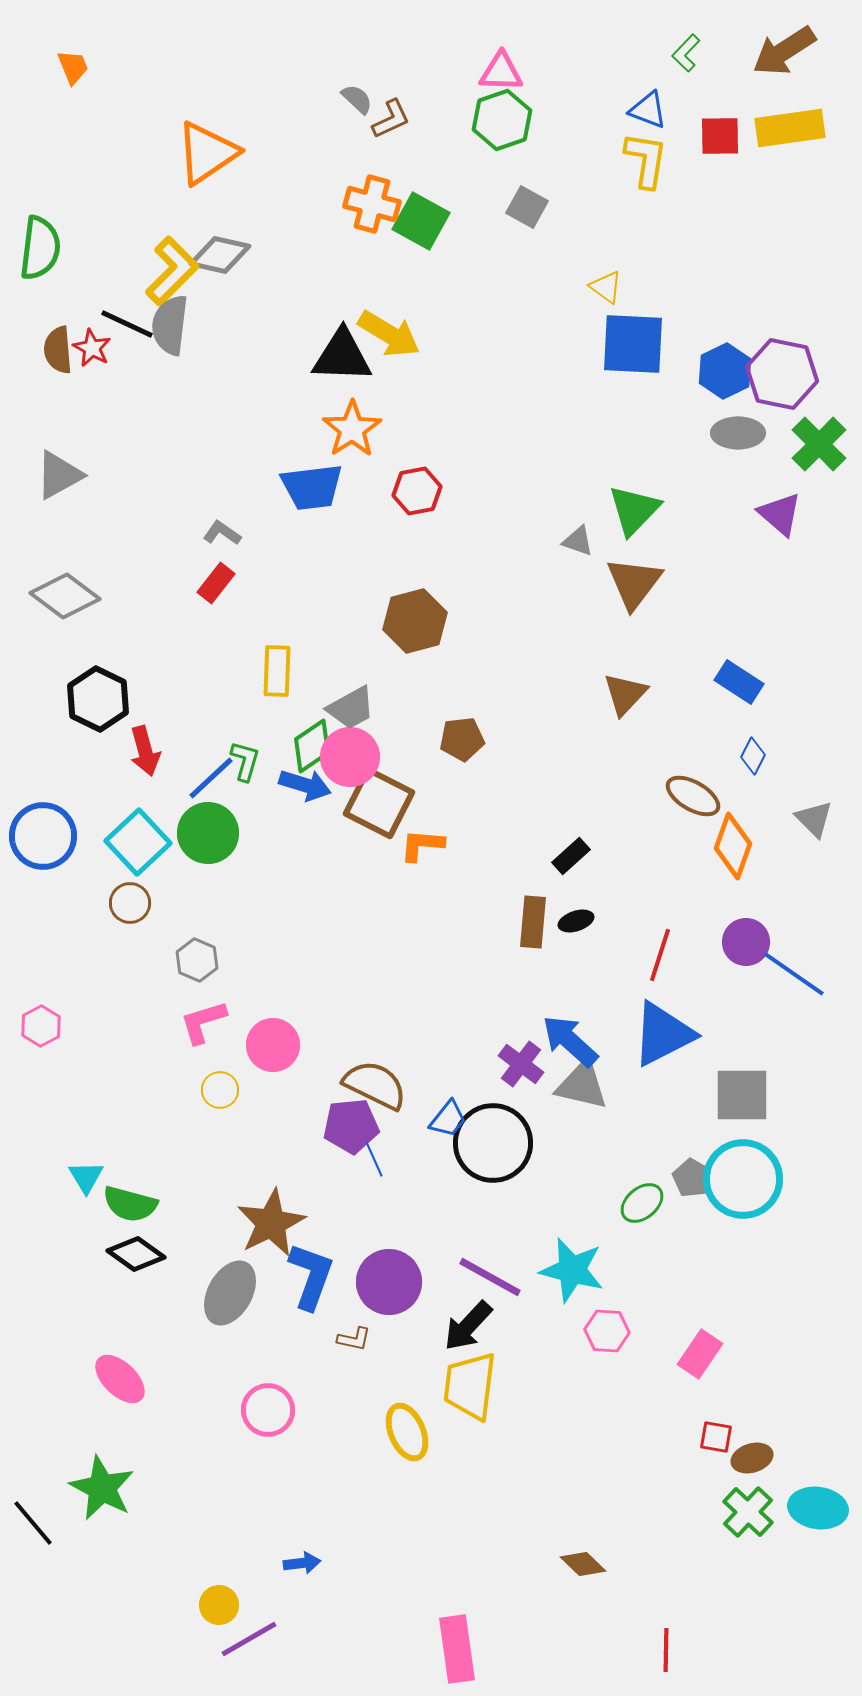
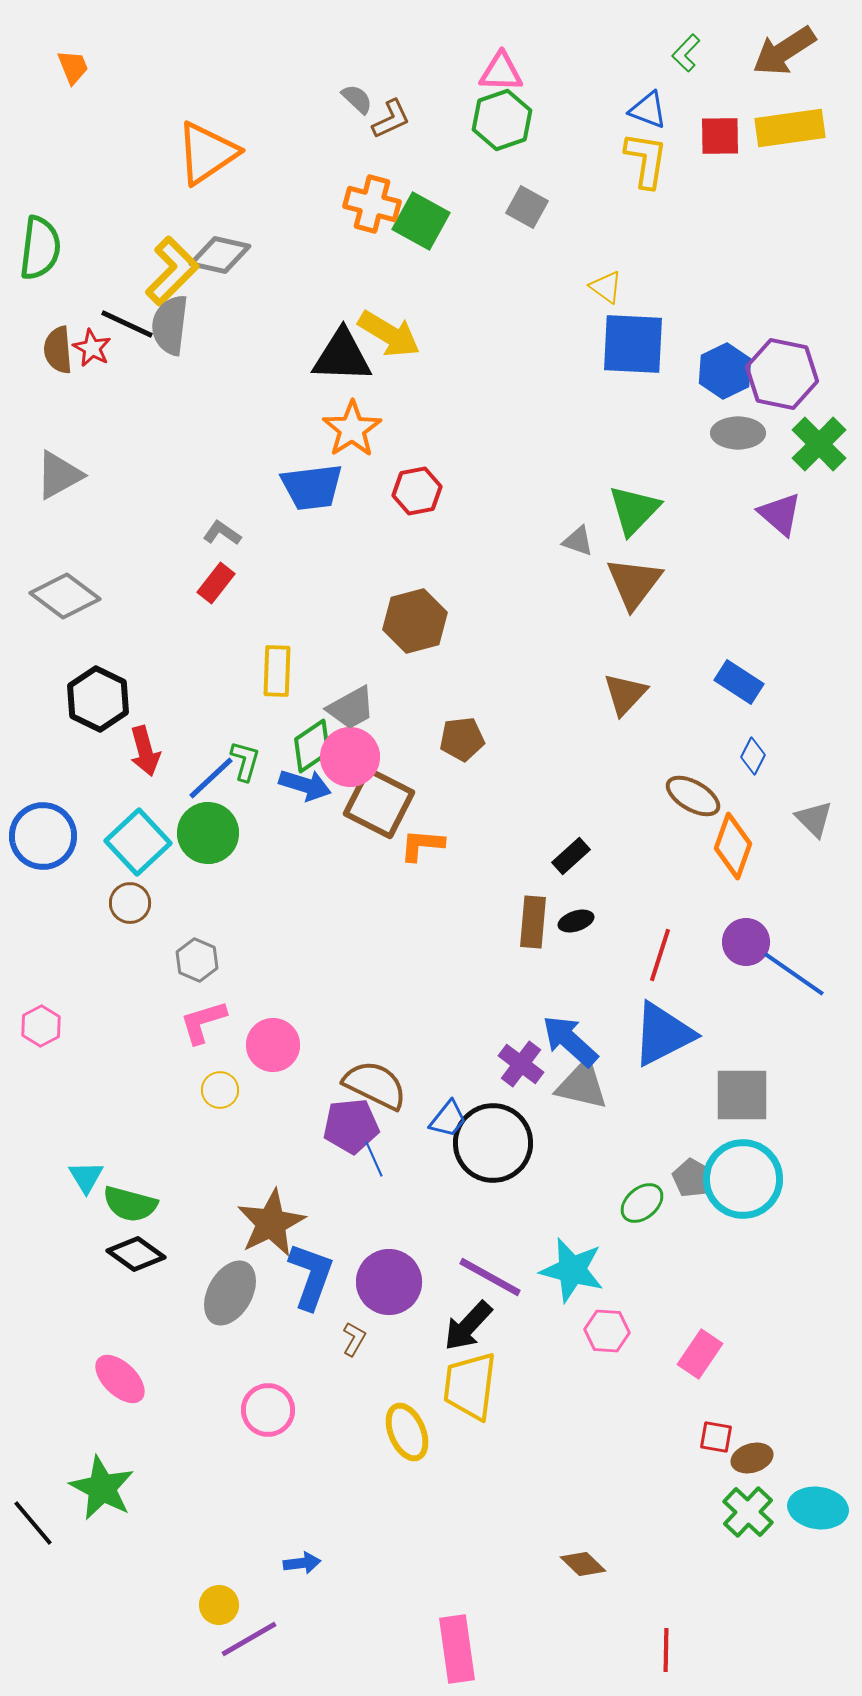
brown L-shape at (354, 1339): rotated 72 degrees counterclockwise
